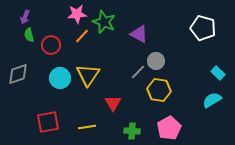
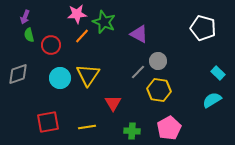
gray circle: moved 2 px right
